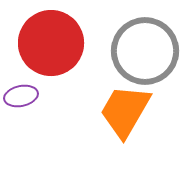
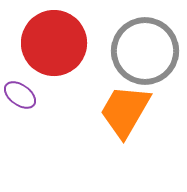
red circle: moved 3 px right
purple ellipse: moved 1 px left, 1 px up; rotated 48 degrees clockwise
